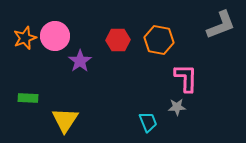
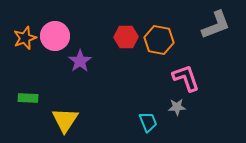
gray L-shape: moved 5 px left
red hexagon: moved 8 px right, 3 px up
pink L-shape: rotated 20 degrees counterclockwise
